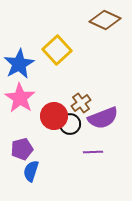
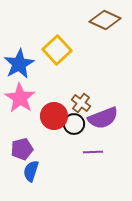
brown cross: rotated 18 degrees counterclockwise
black circle: moved 4 px right
